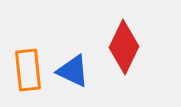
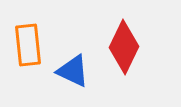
orange rectangle: moved 25 px up
